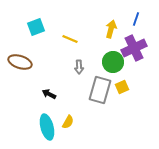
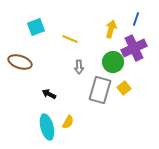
yellow square: moved 2 px right, 1 px down; rotated 16 degrees counterclockwise
